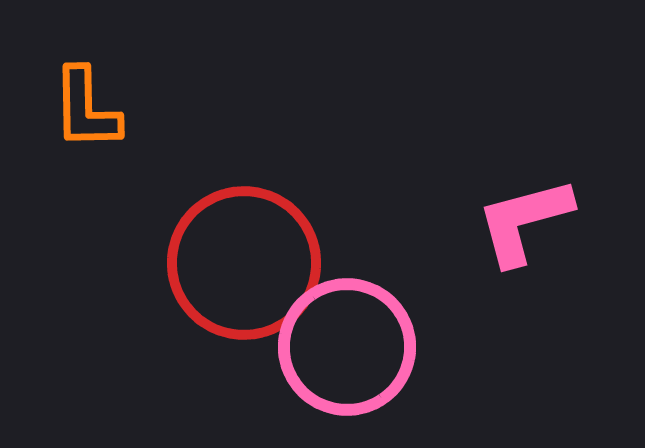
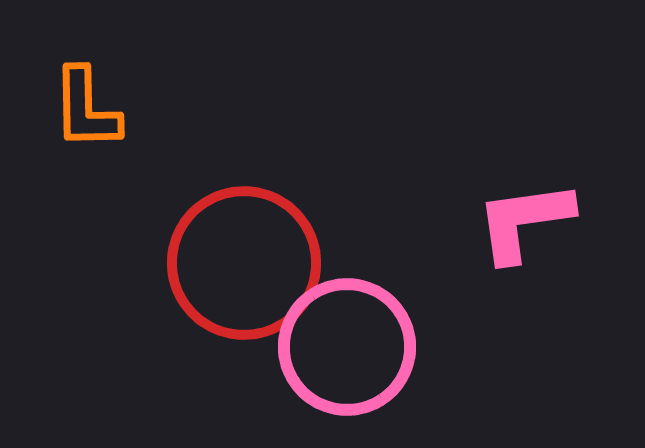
pink L-shape: rotated 7 degrees clockwise
